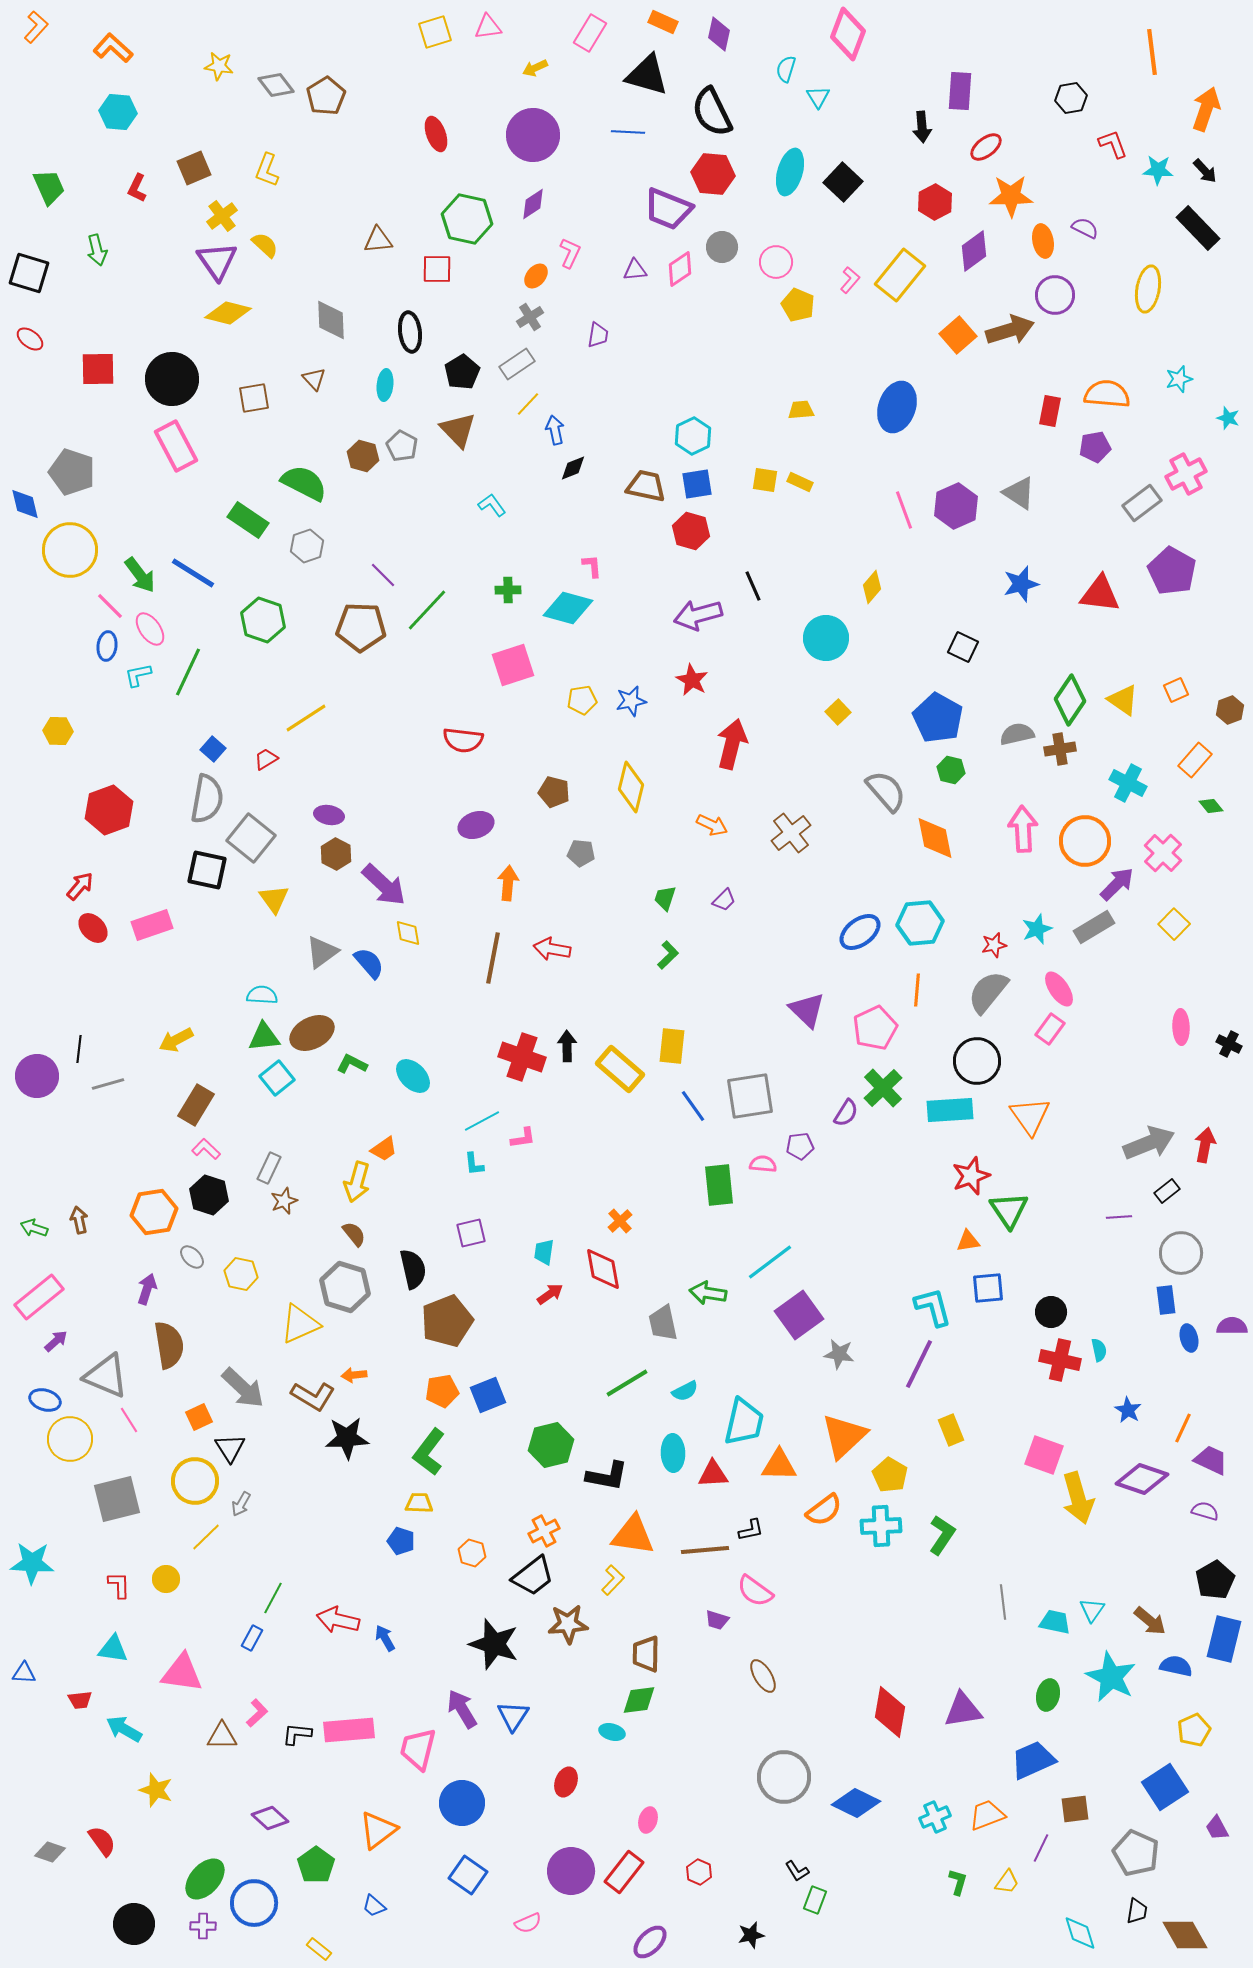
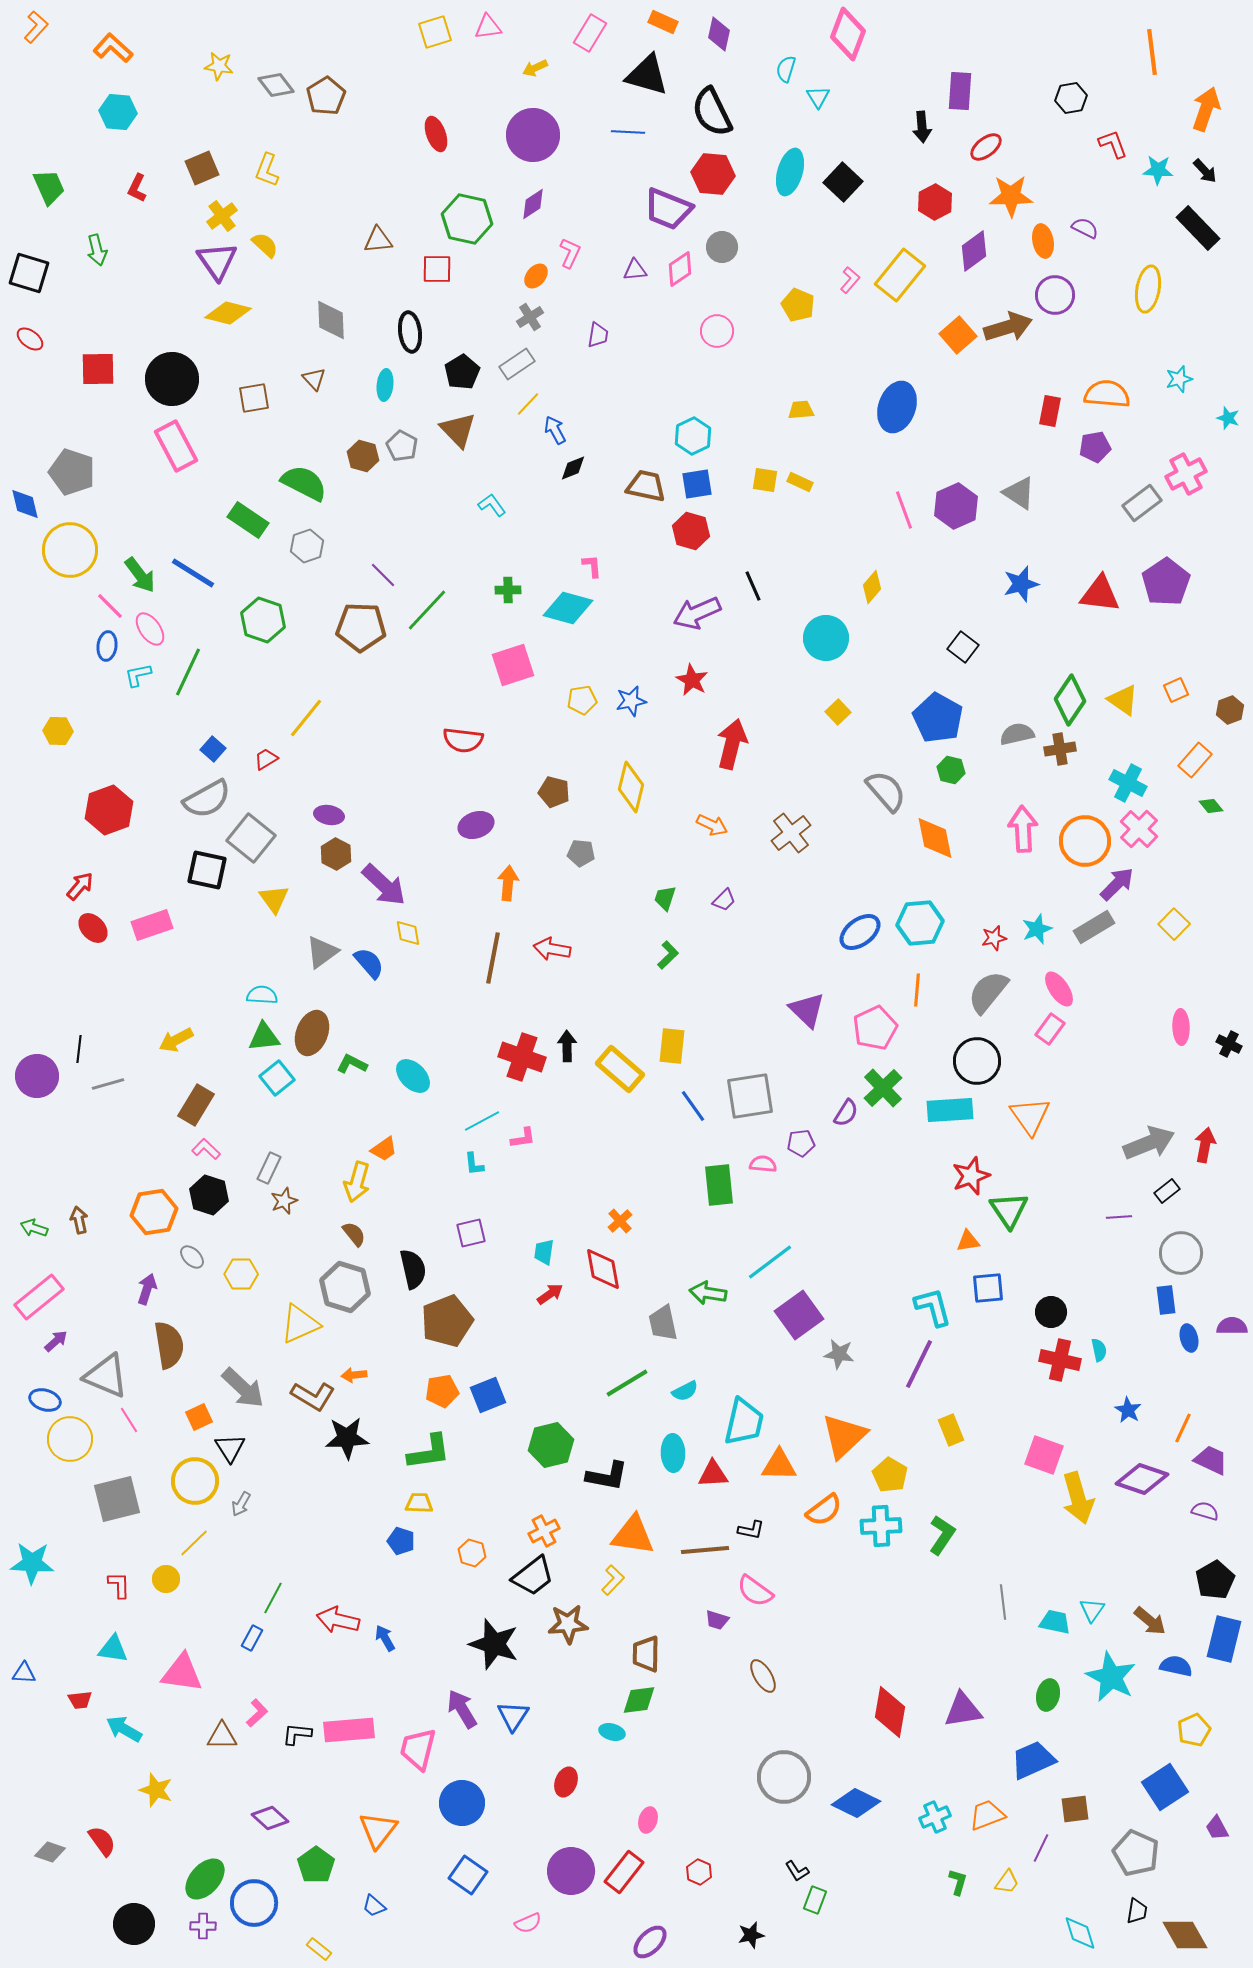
brown square at (194, 168): moved 8 px right
pink circle at (776, 262): moved 59 px left, 69 px down
brown arrow at (1010, 330): moved 2 px left, 3 px up
blue arrow at (555, 430): rotated 16 degrees counterclockwise
purple pentagon at (1172, 571): moved 6 px left, 11 px down; rotated 9 degrees clockwise
purple arrow at (698, 615): moved 1 px left, 2 px up; rotated 9 degrees counterclockwise
black square at (963, 647): rotated 12 degrees clockwise
yellow line at (306, 718): rotated 18 degrees counterclockwise
gray semicircle at (207, 799): rotated 51 degrees clockwise
pink cross at (1163, 853): moved 24 px left, 24 px up
red star at (994, 945): moved 7 px up
brown ellipse at (312, 1033): rotated 42 degrees counterclockwise
purple pentagon at (800, 1146): moved 1 px right, 3 px up
yellow hexagon at (241, 1274): rotated 12 degrees counterclockwise
green L-shape at (429, 1452): rotated 135 degrees counterclockwise
black L-shape at (751, 1530): rotated 24 degrees clockwise
yellow line at (206, 1537): moved 12 px left, 6 px down
orange triangle at (378, 1830): rotated 15 degrees counterclockwise
